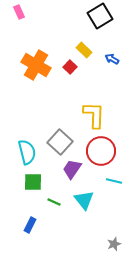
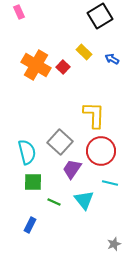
yellow rectangle: moved 2 px down
red square: moved 7 px left
cyan line: moved 4 px left, 2 px down
